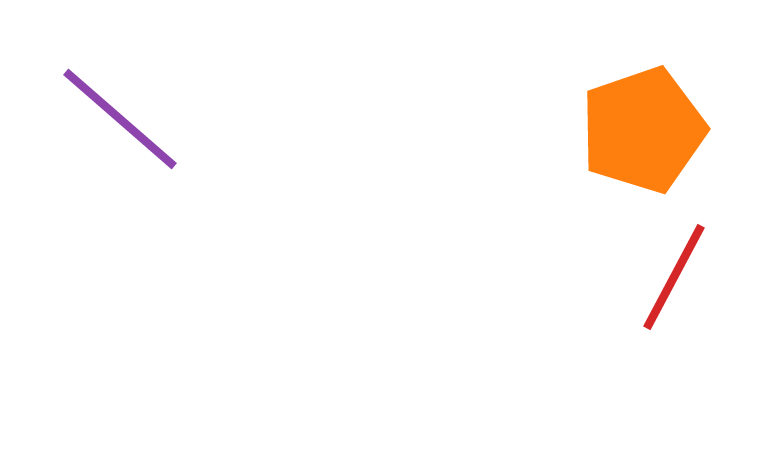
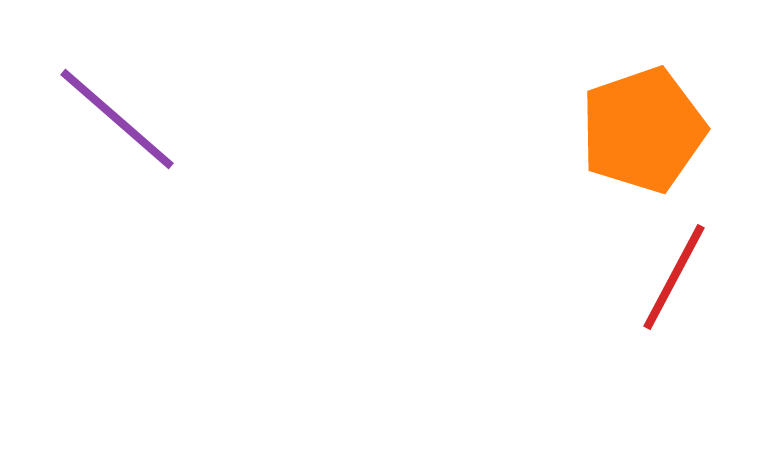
purple line: moved 3 px left
